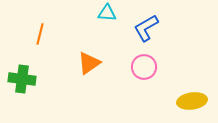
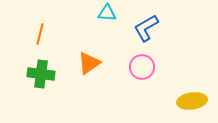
pink circle: moved 2 px left
green cross: moved 19 px right, 5 px up
